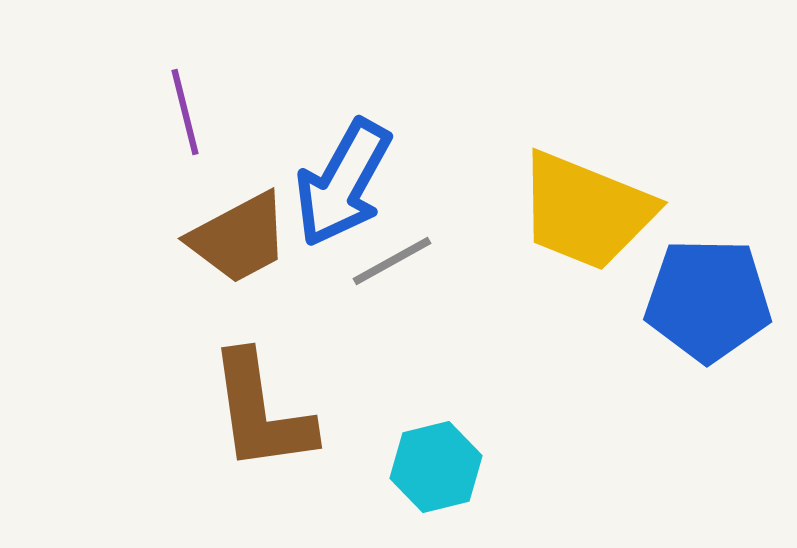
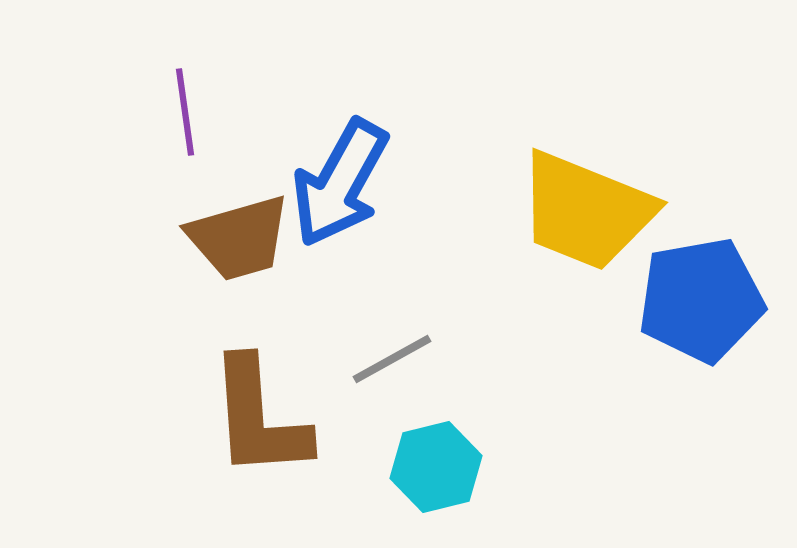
purple line: rotated 6 degrees clockwise
blue arrow: moved 3 px left
brown trapezoid: rotated 12 degrees clockwise
gray line: moved 98 px down
blue pentagon: moved 7 px left; rotated 11 degrees counterclockwise
brown L-shape: moved 2 px left, 6 px down; rotated 4 degrees clockwise
